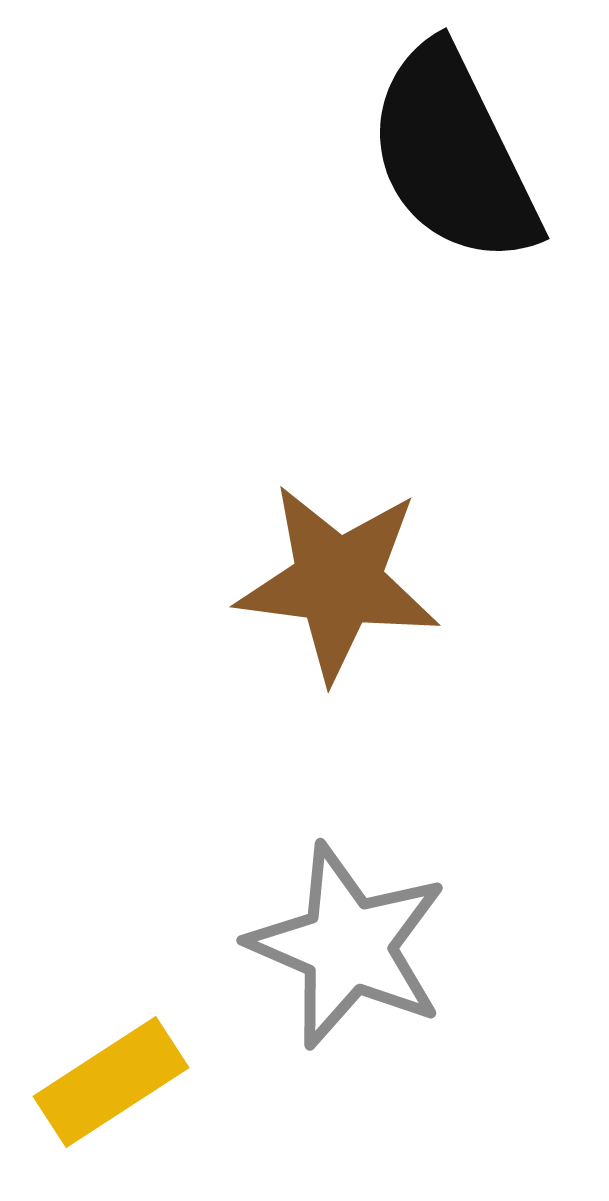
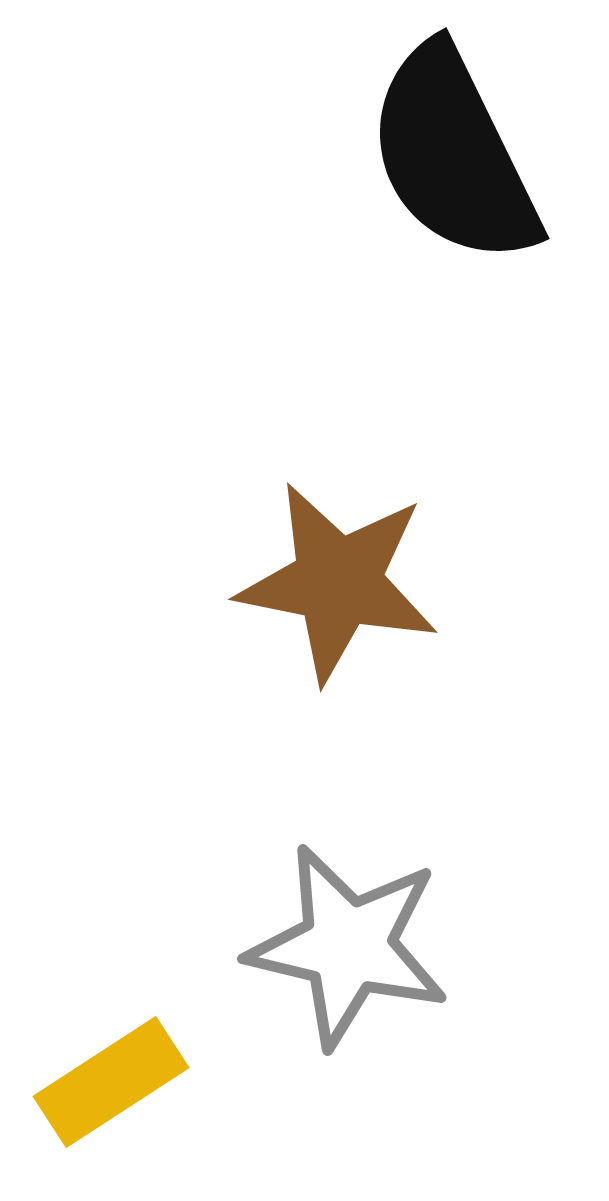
brown star: rotated 4 degrees clockwise
gray star: rotated 10 degrees counterclockwise
